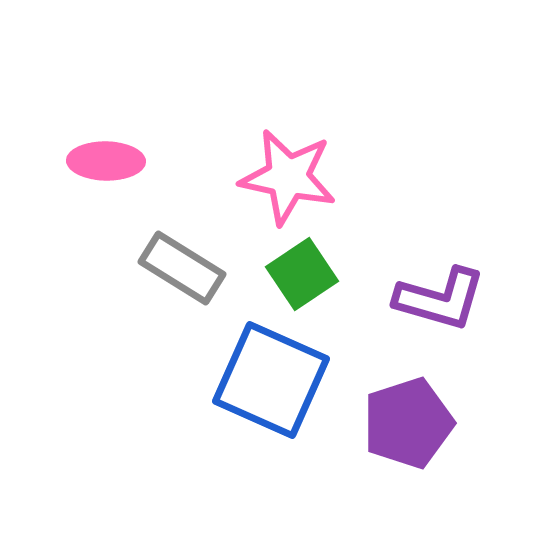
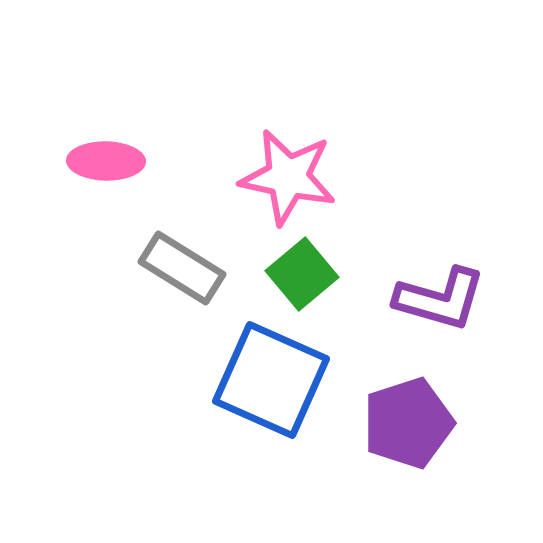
green square: rotated 6 degrees counterclockwise
